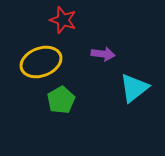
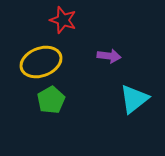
purple arrow: moved 6 px right, 2 px down
cyan triangle: moved 11 px down
green pentagon: moved 10 px left
